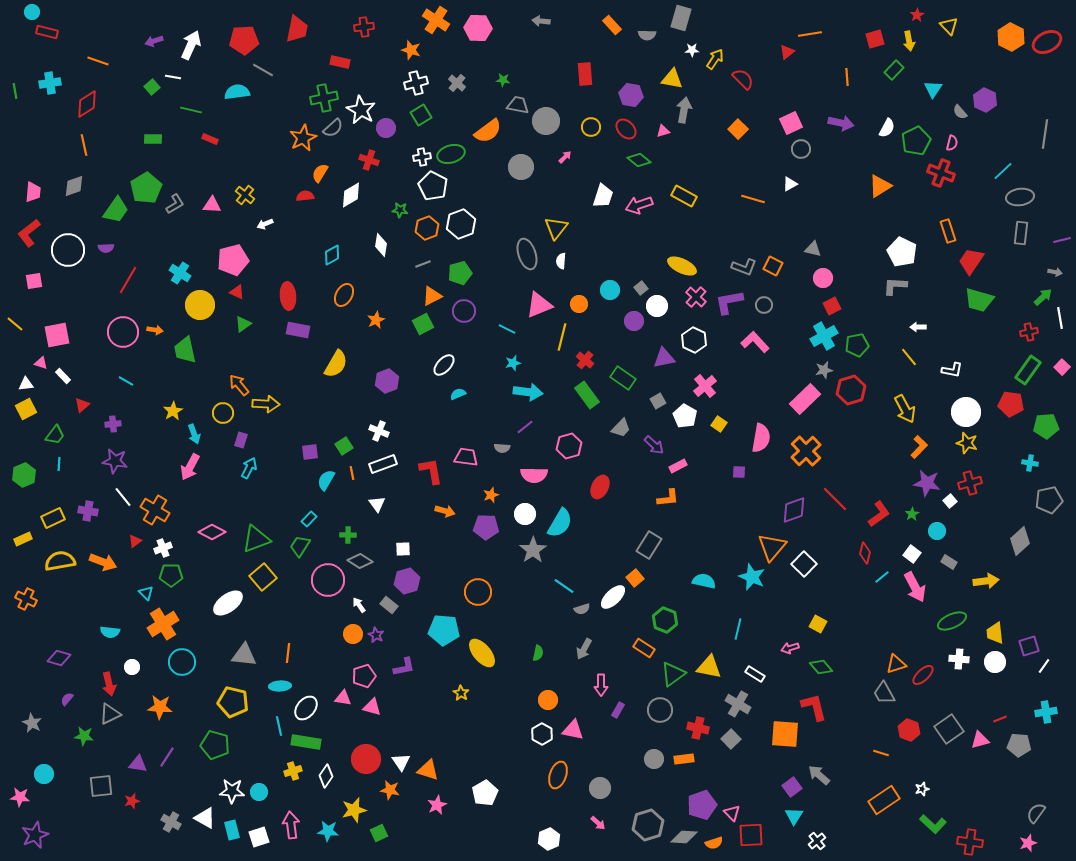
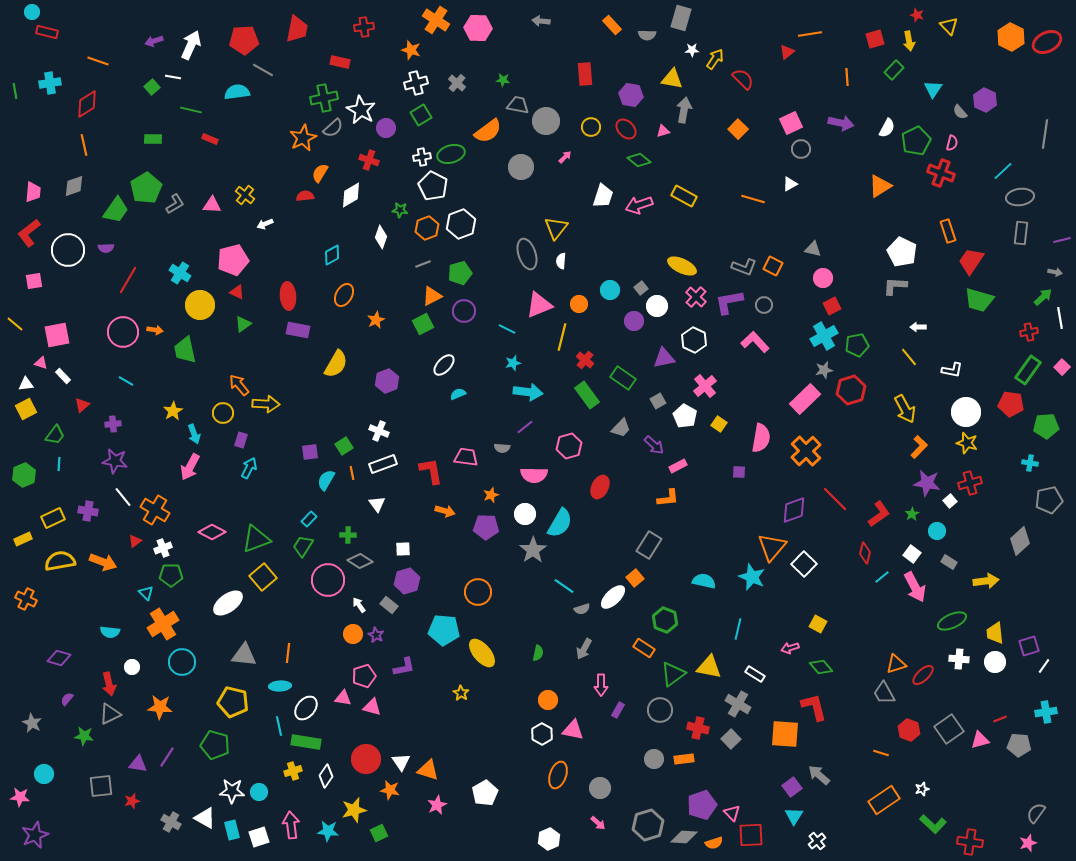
red star at (917, 15): rotated 24 degrees counterclockwise
white diamond at (381, 245): moved 8 px up; rotated 10 degrees clockwise
green trapezoid at (300, 546): moved 3 px right
